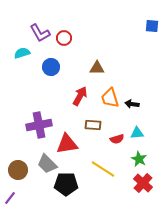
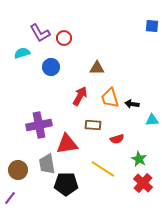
cyan triangle: moved 15 px right, 13 px up
gray trapezoid: rotated 35 degrees clockwise
